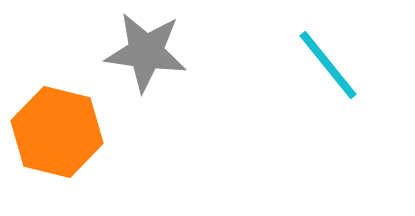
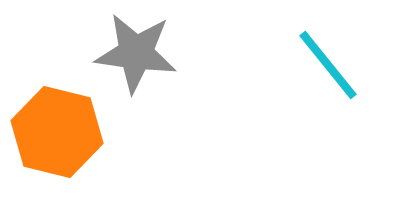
gray star: moved 10 px left, 1 px down
